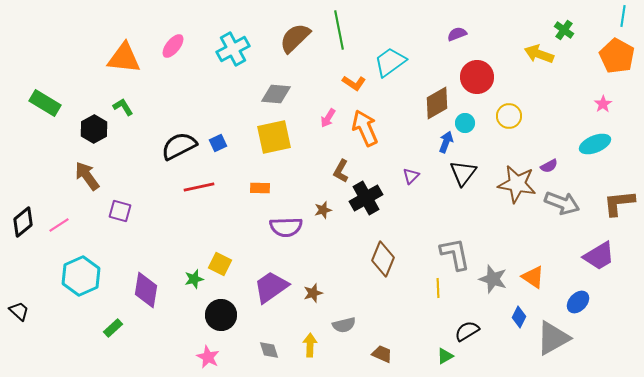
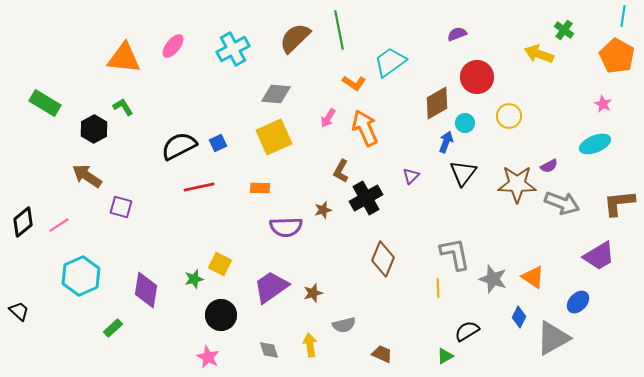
pink star at (603, 104): rotated 12 degrees counterclockwise
yellow square at (274, 137): rotated 12 degrees counterclockwise
brown arrow at (87, 176): rotated 20 degrees counterclockwise
brown star at (517, 184): rotated 9 degrees counterclockwise
purple square at (120, 211): moved 1 px right, 4 px up
yellow arrow at (310, 345): rotated 10 degrees counterclockwise
